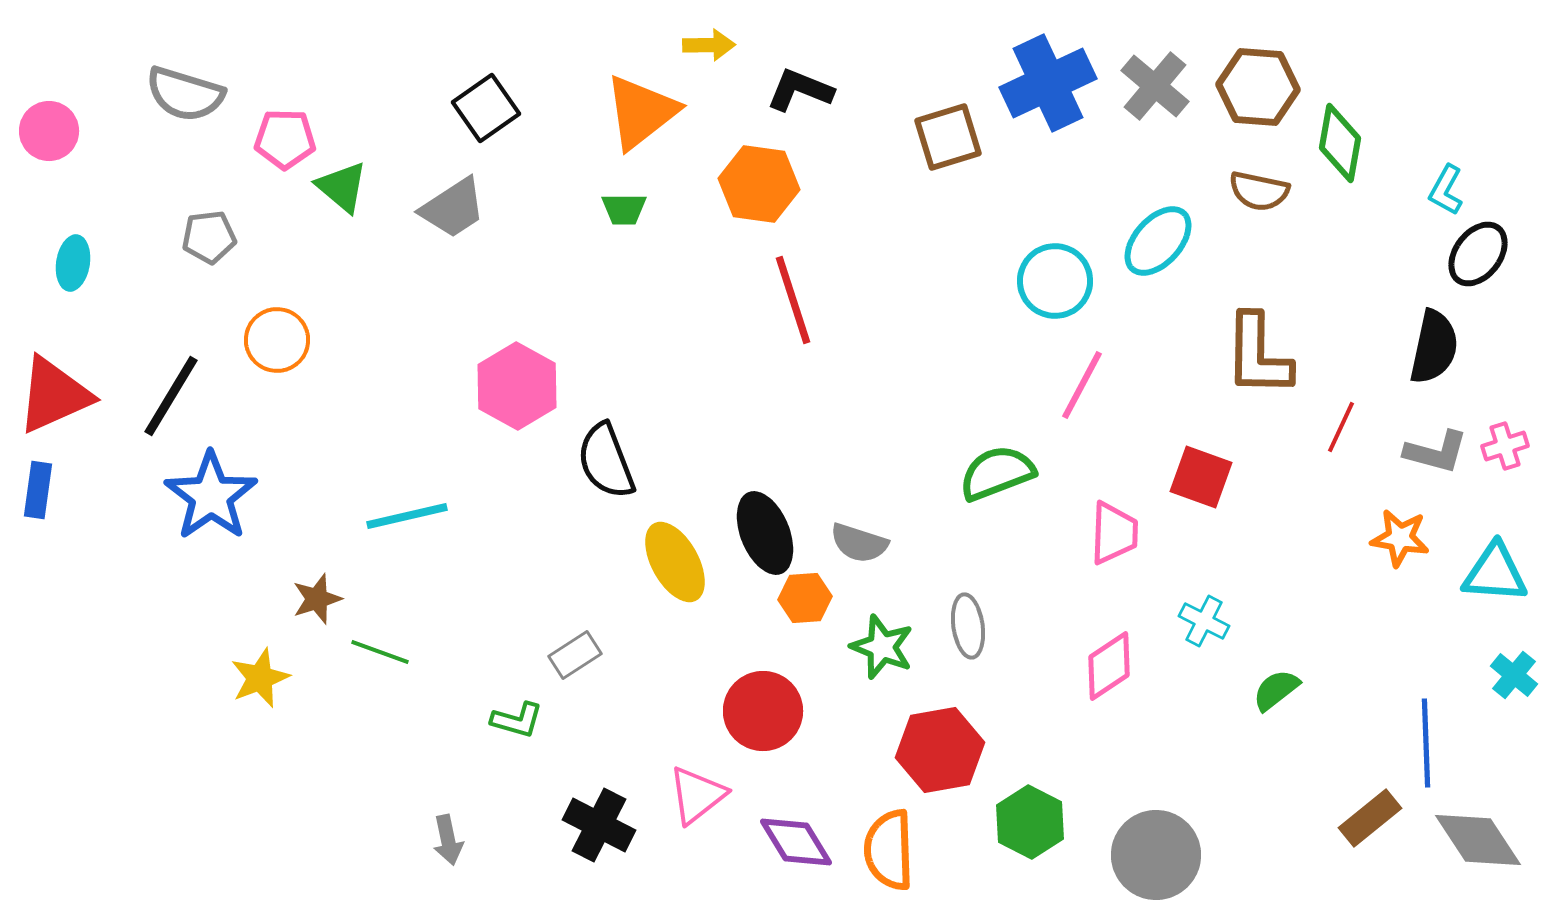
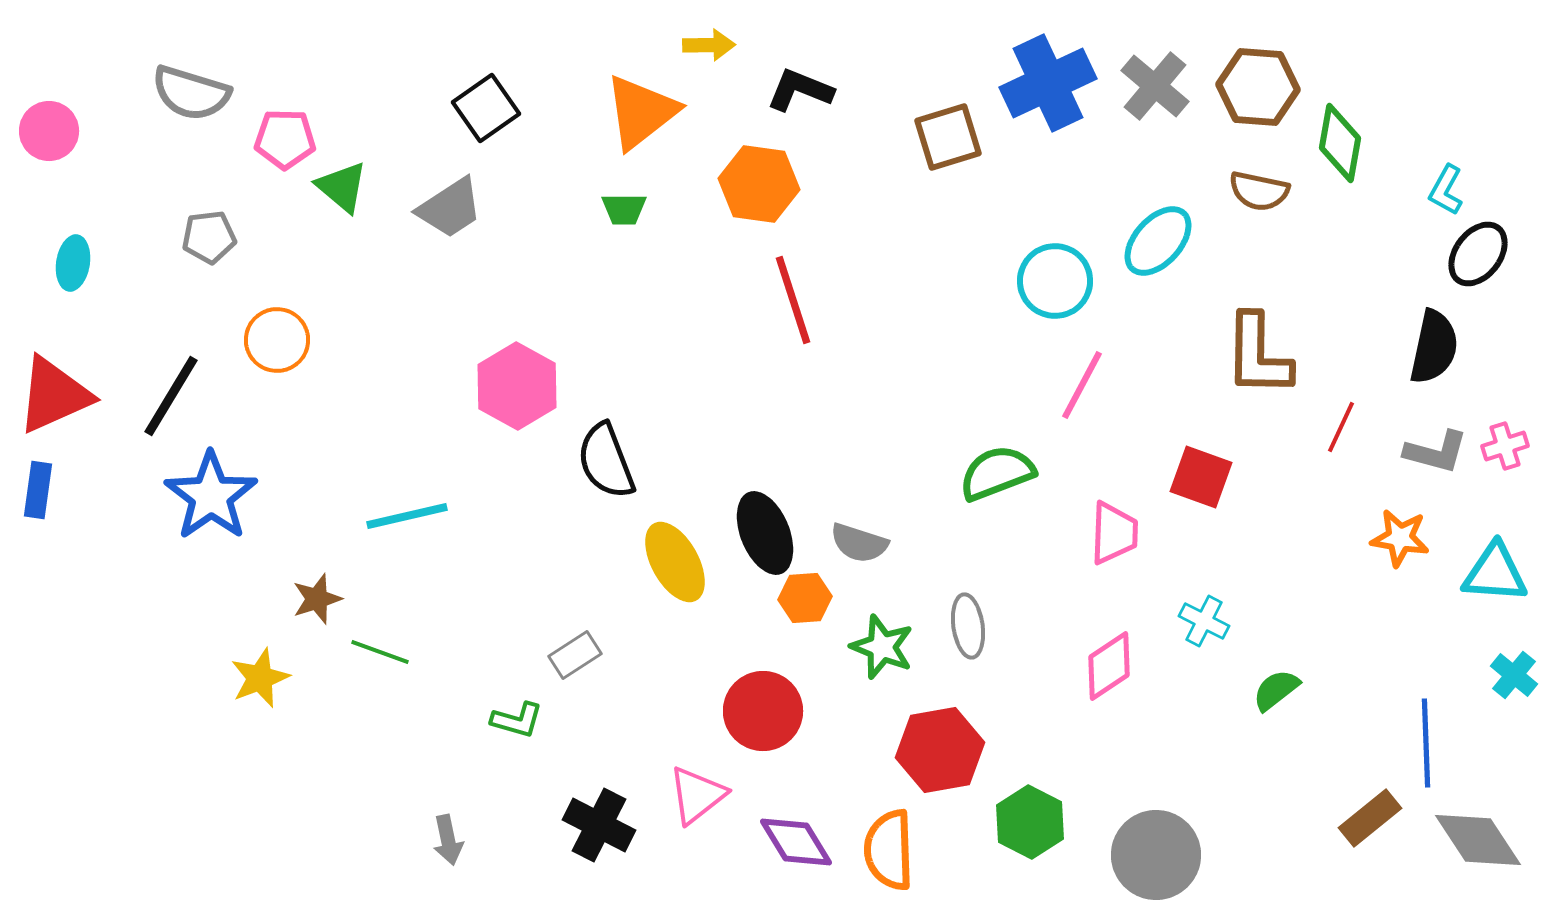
gray semicircle at (185, 94): moved 6 px right, 1 px up
gray trapezoid at (453, 208): moved 3 px left
